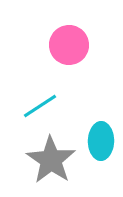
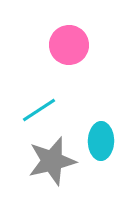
cyan line: moved 1 px left, 4 px down
gray star: moved 1 px right, 1 px down; rotated 24 degrees clockwise
